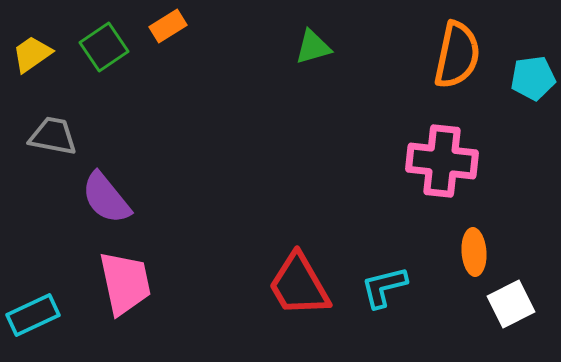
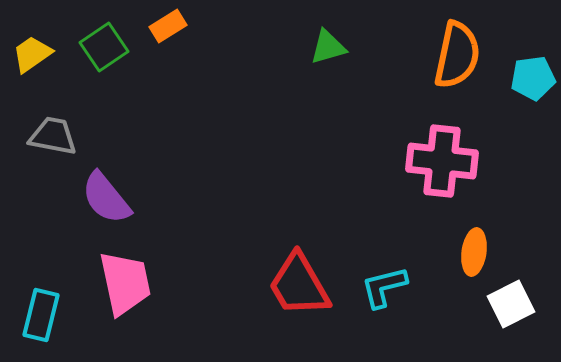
green triangle: moved 15 px right
orange ellipse: rotated 12 degrees clockwise
cyan rectangle: moved 8 px right; rotated 51 degrees counterclockwise
